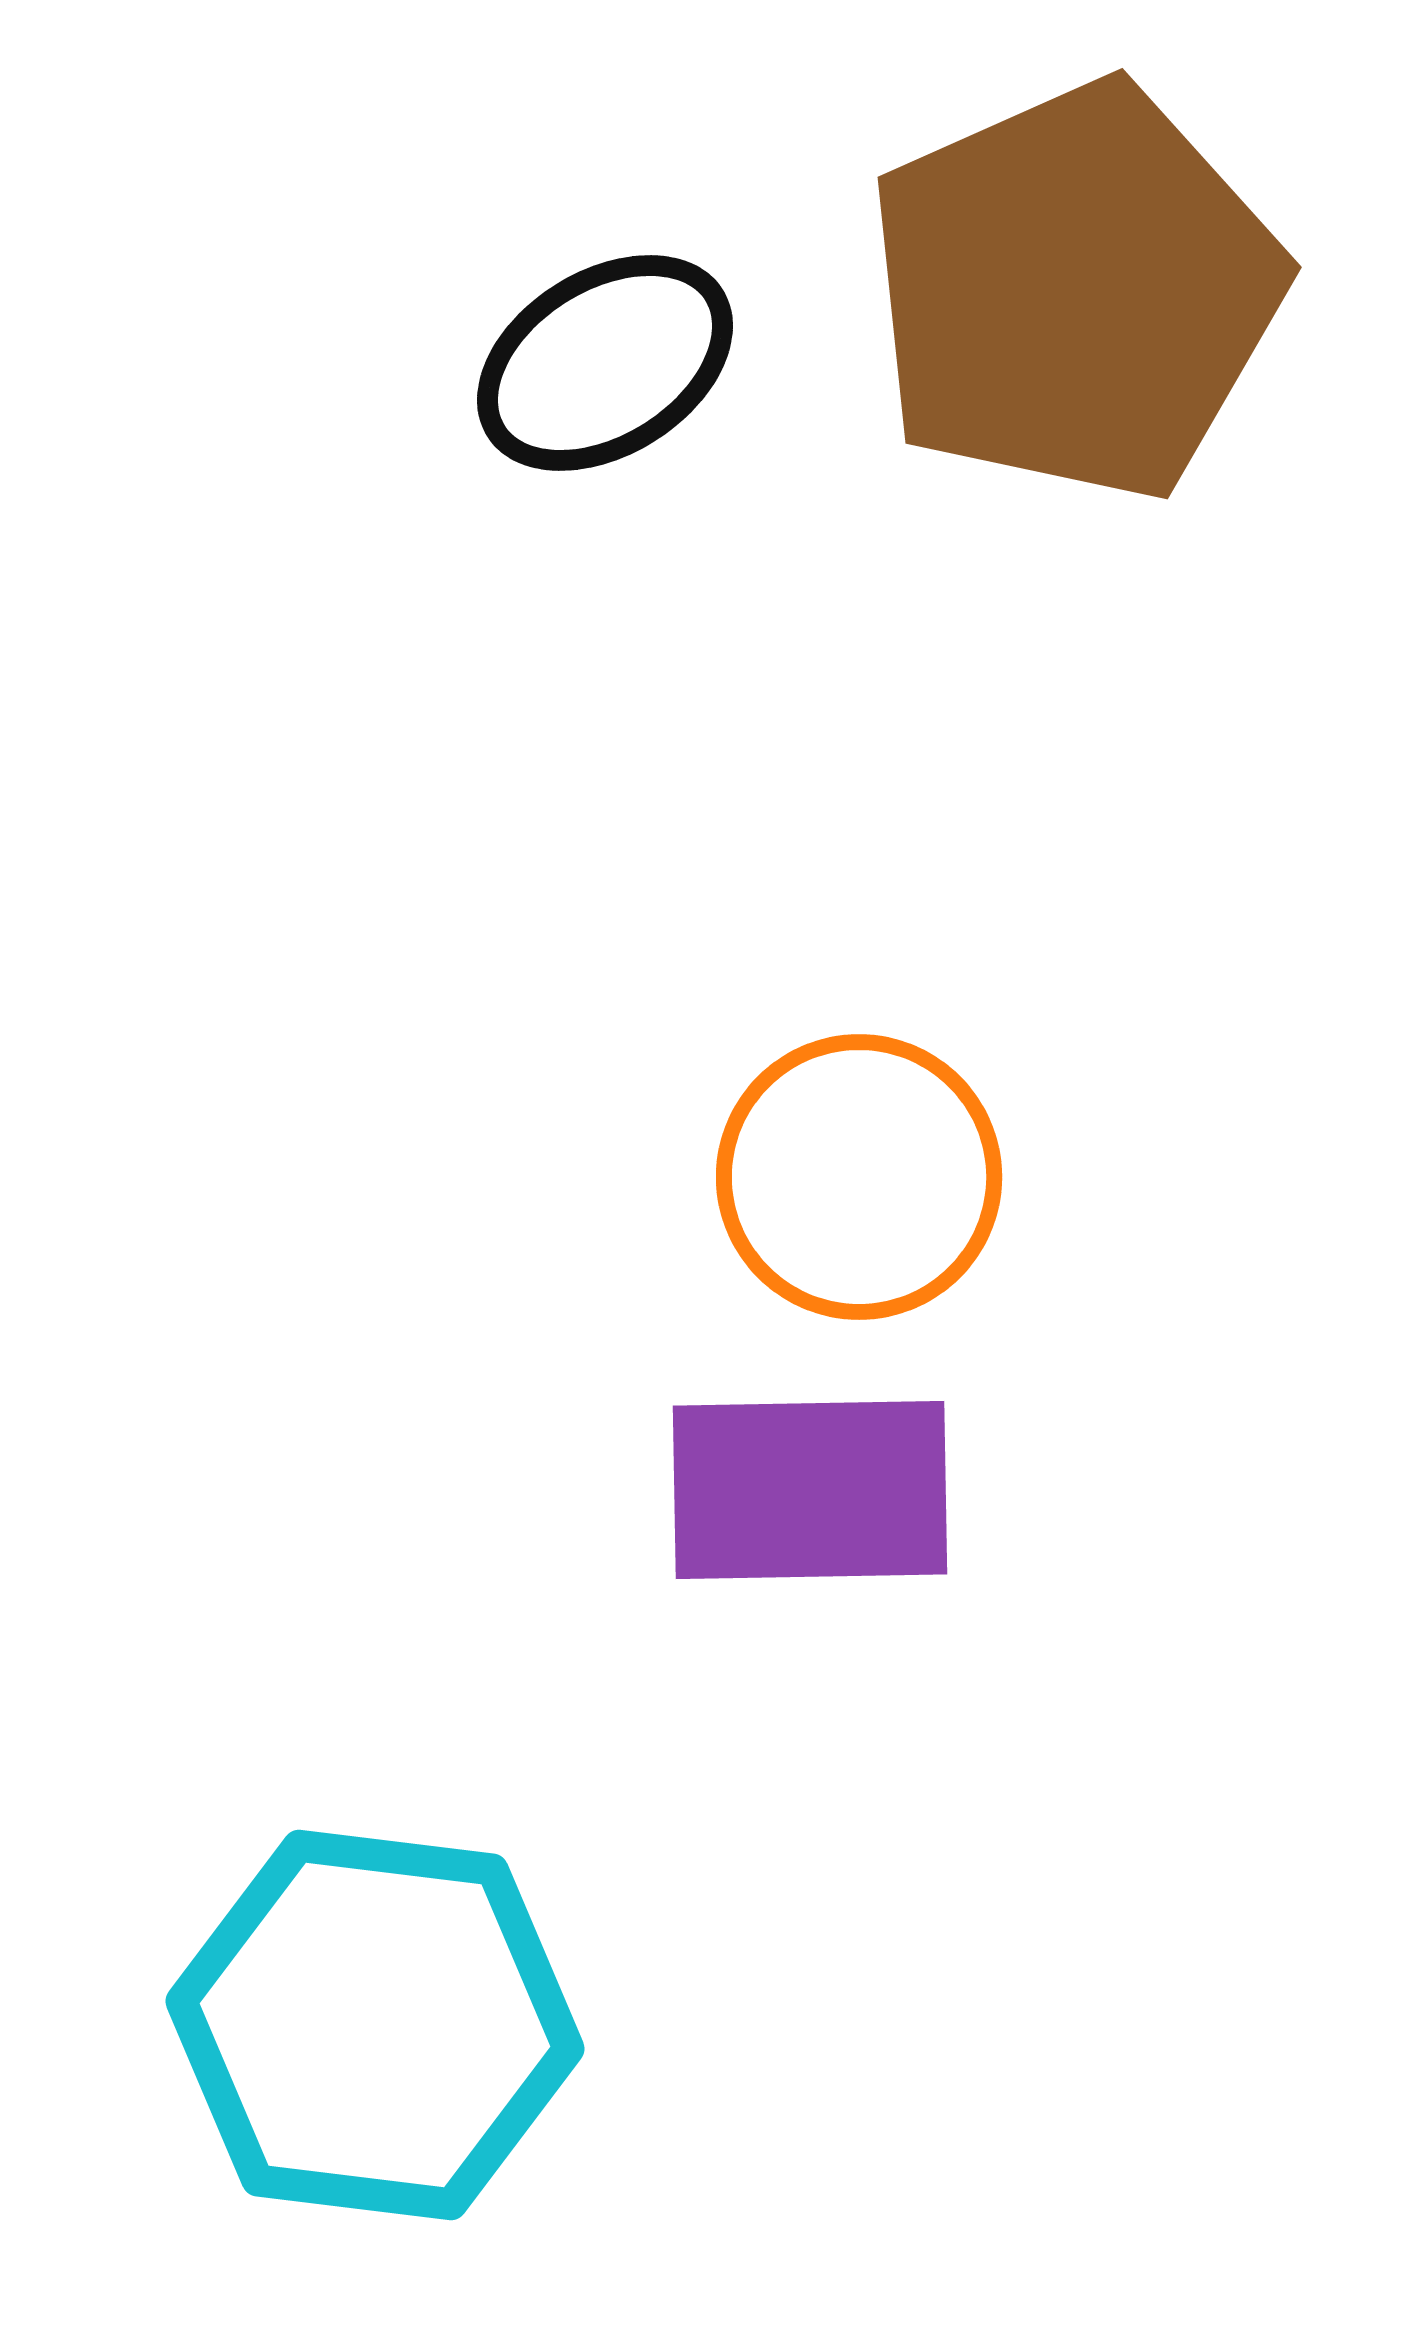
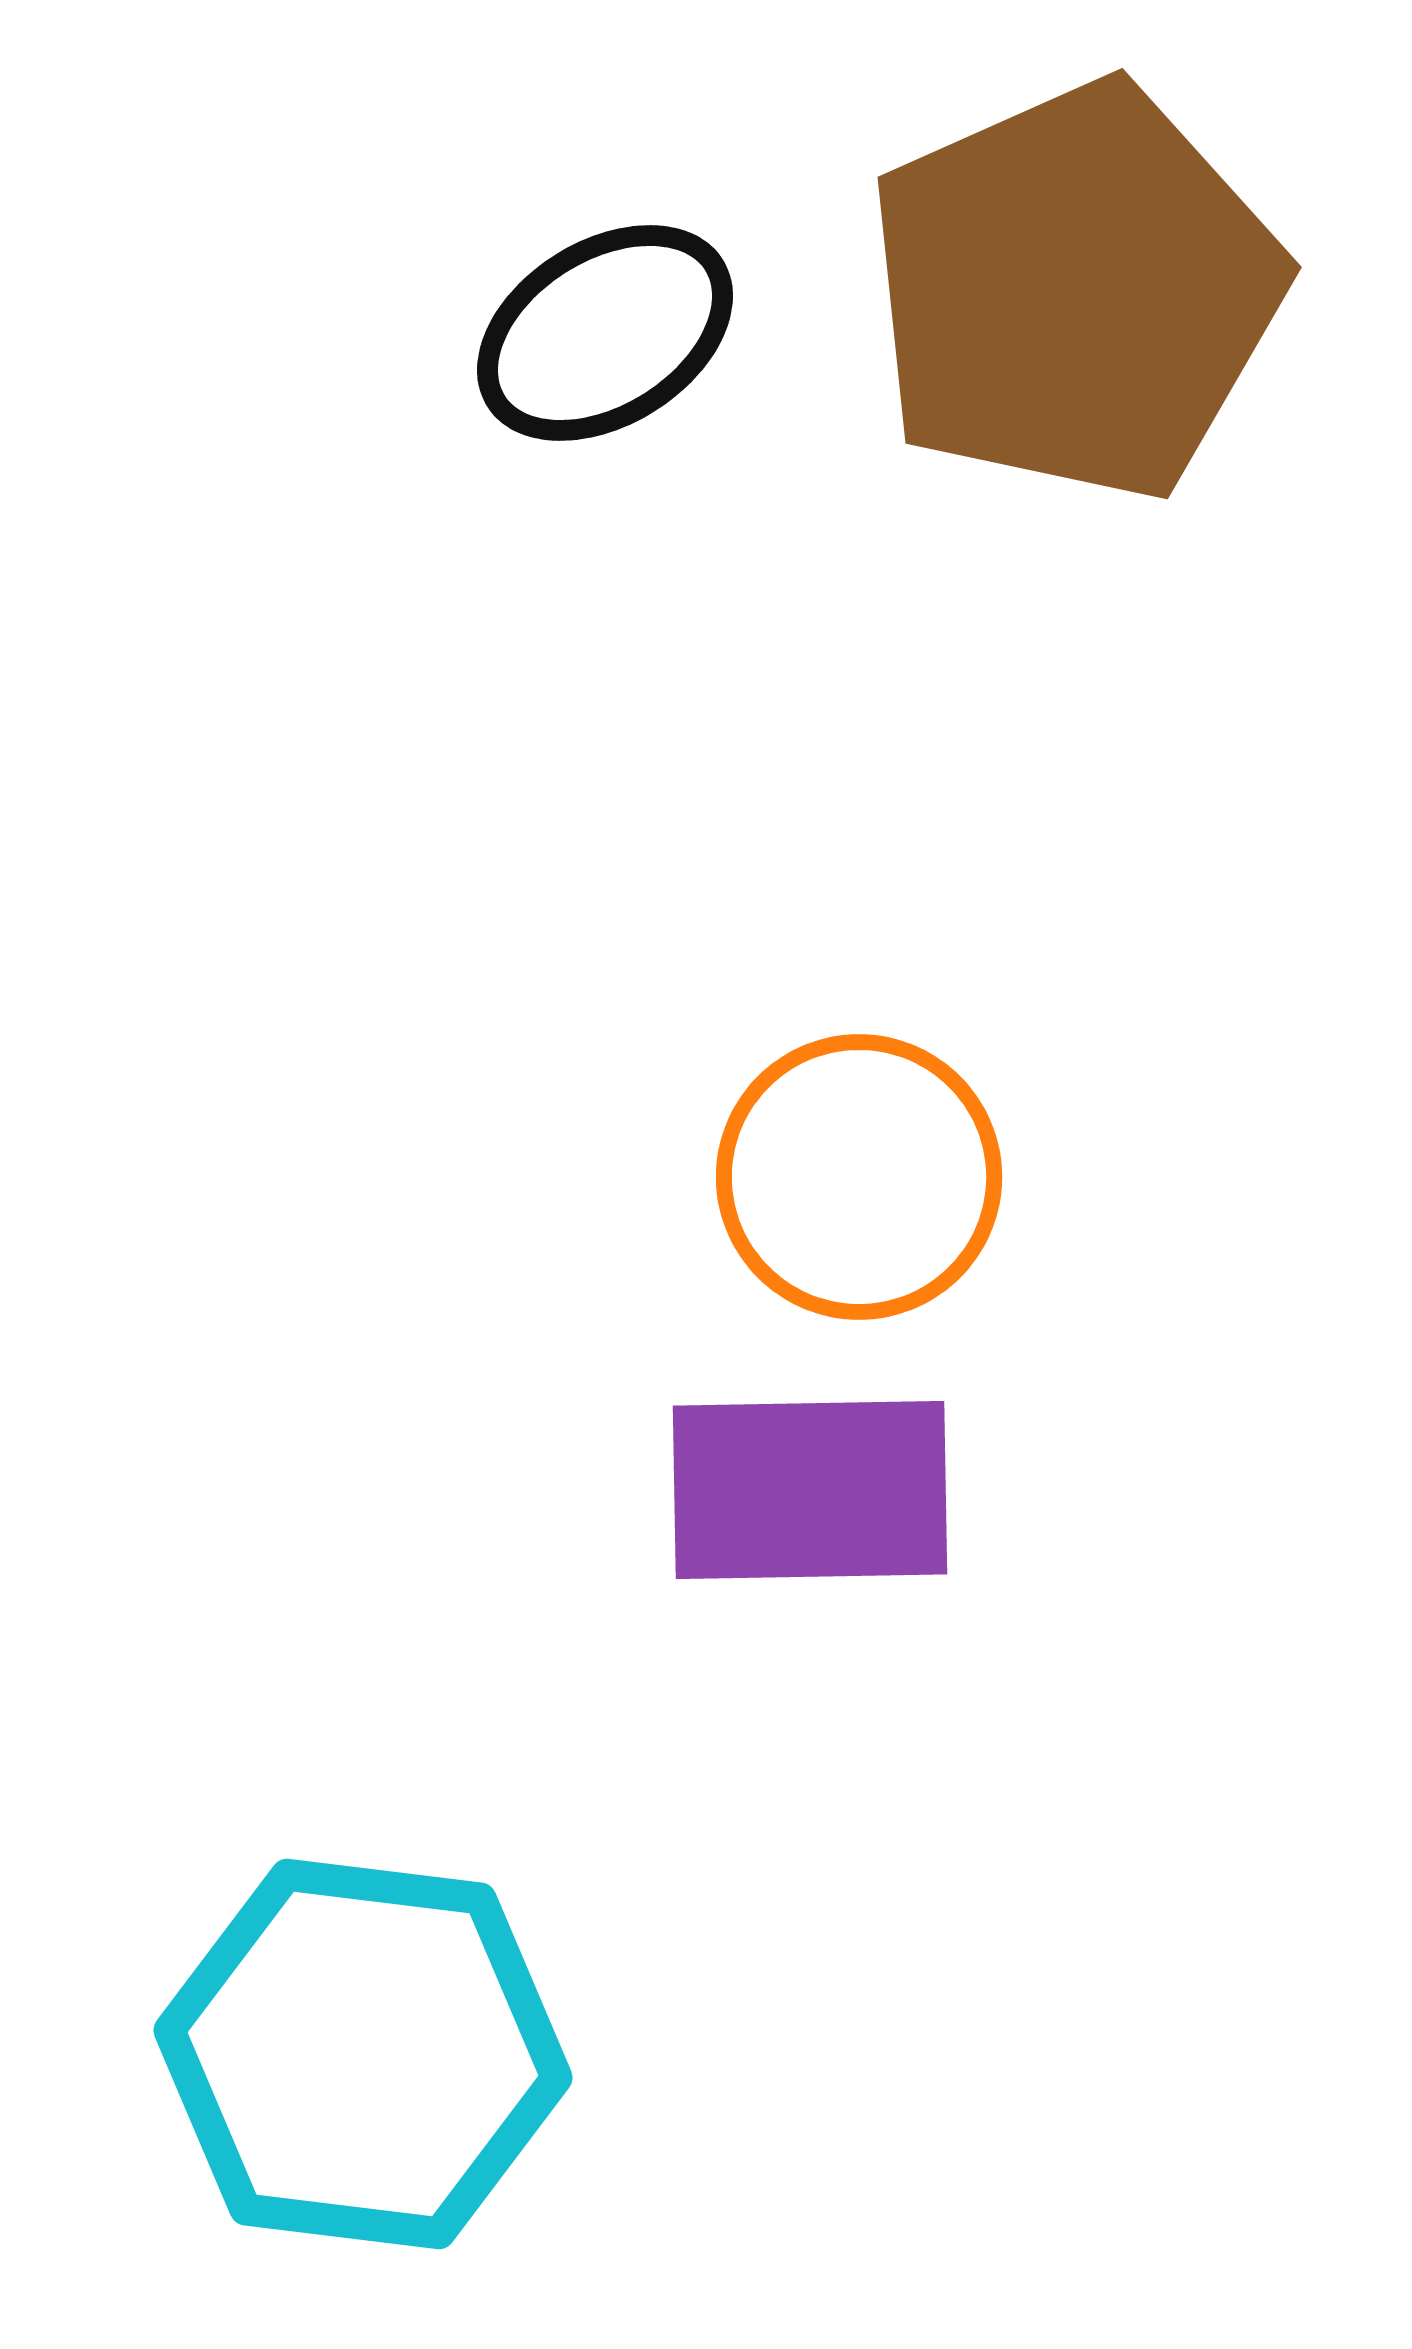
black ellipse: moved 30 px up
cyan hexagon: moved 12 px left, 29 px down
